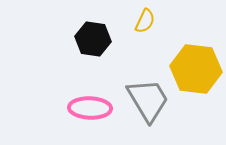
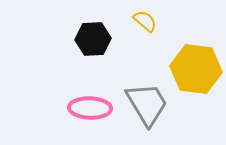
yellow semicircle: rotated 75 degrees counterclockwise
black hexagon: rotated 12 degrees counterclockwise
gray trapezoid: moved 1 px left, 4 px down
